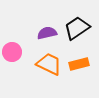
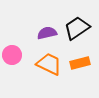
pink circle: moved 3 px down
orange rectangle: moved 1 px right, 1 px up
